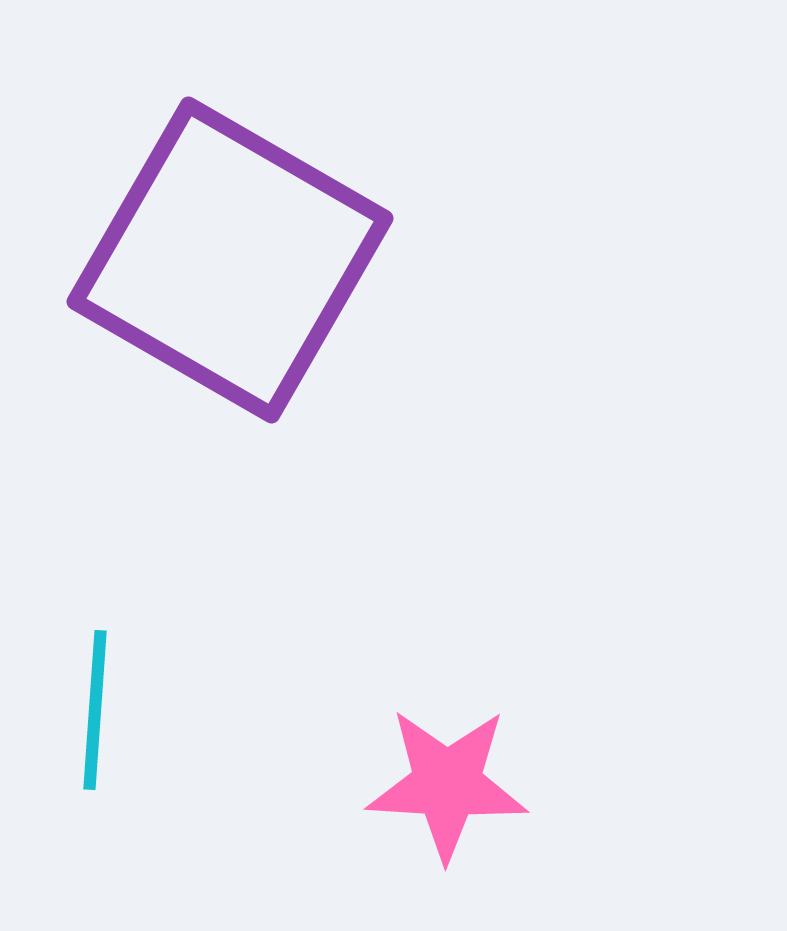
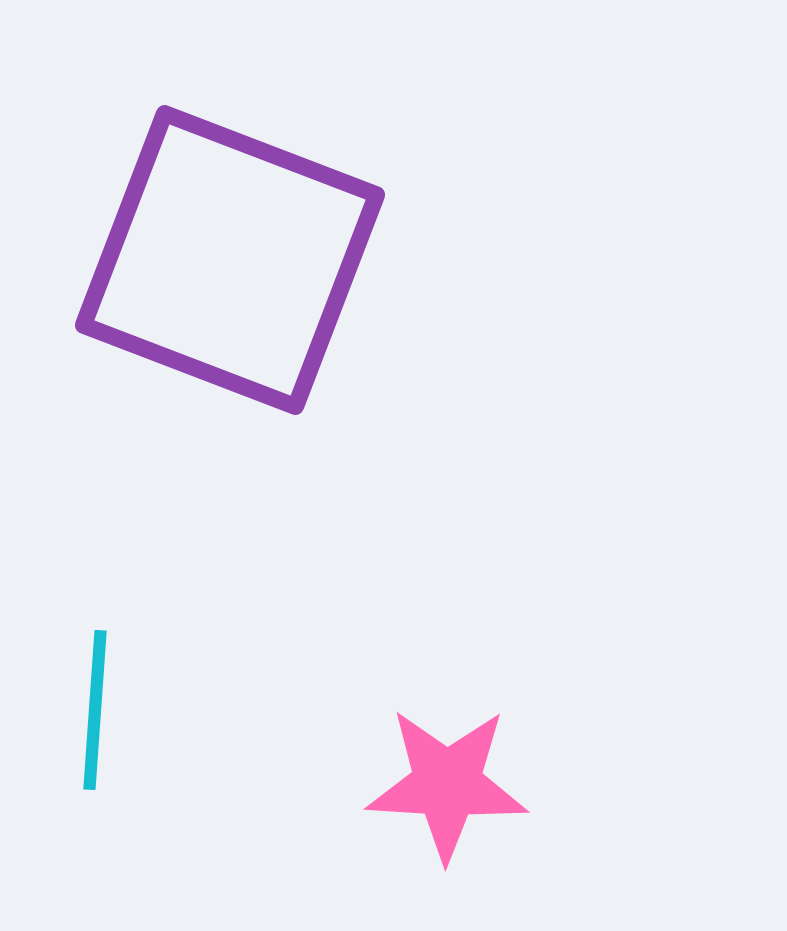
purple square: rotated 9 degrees counterclockwise
